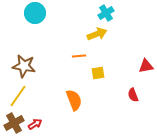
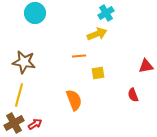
brown star: moved 4 px up
yellow line: moved 1 px right, 1 px up; rotated 20 degrees counterclockwise
